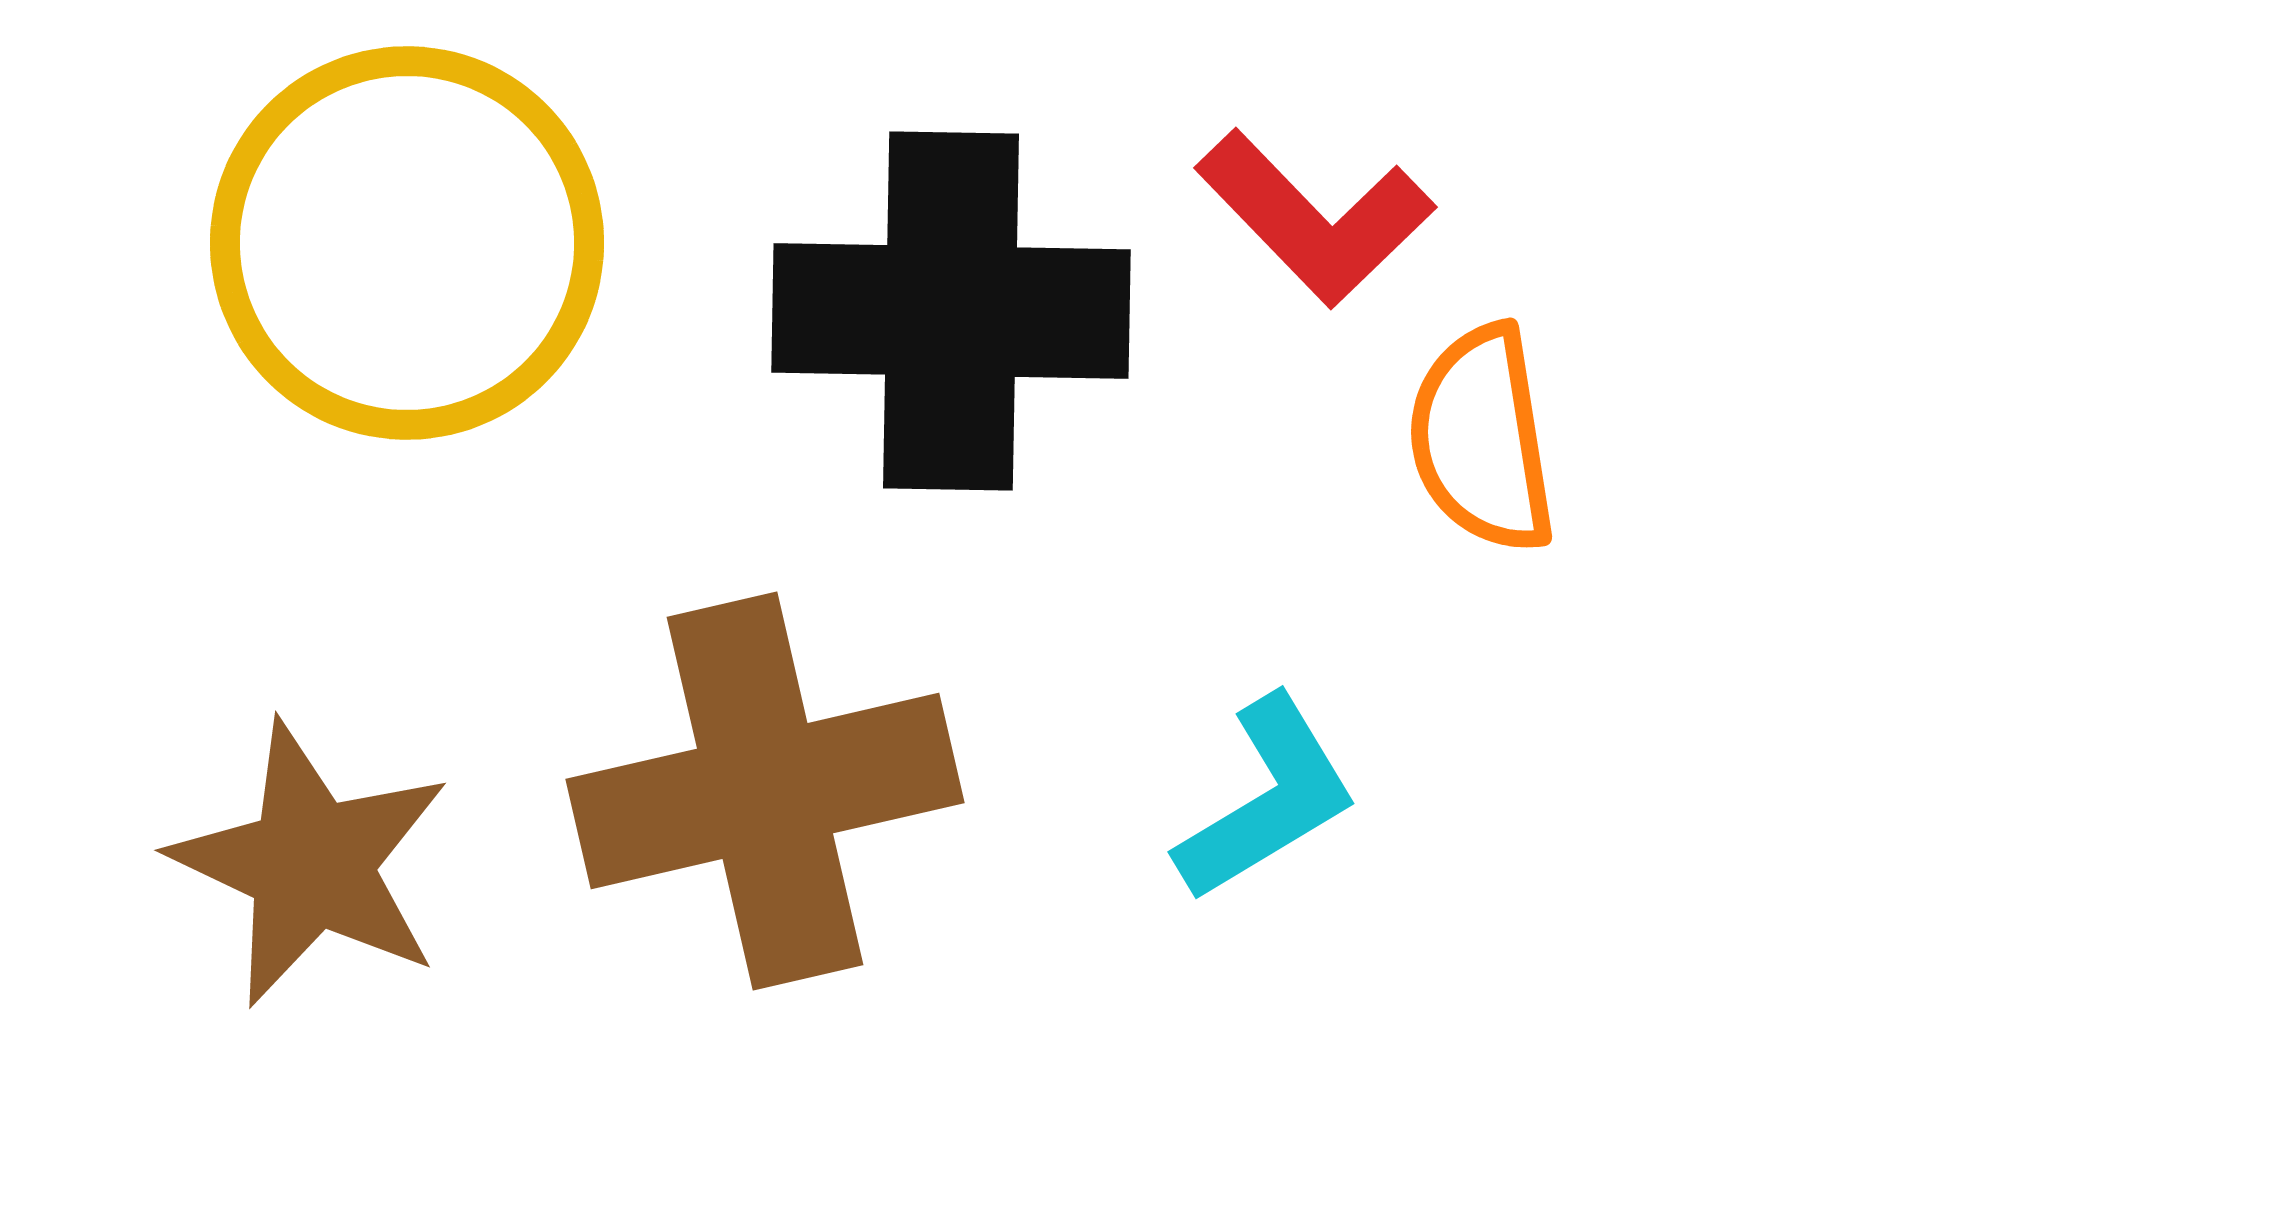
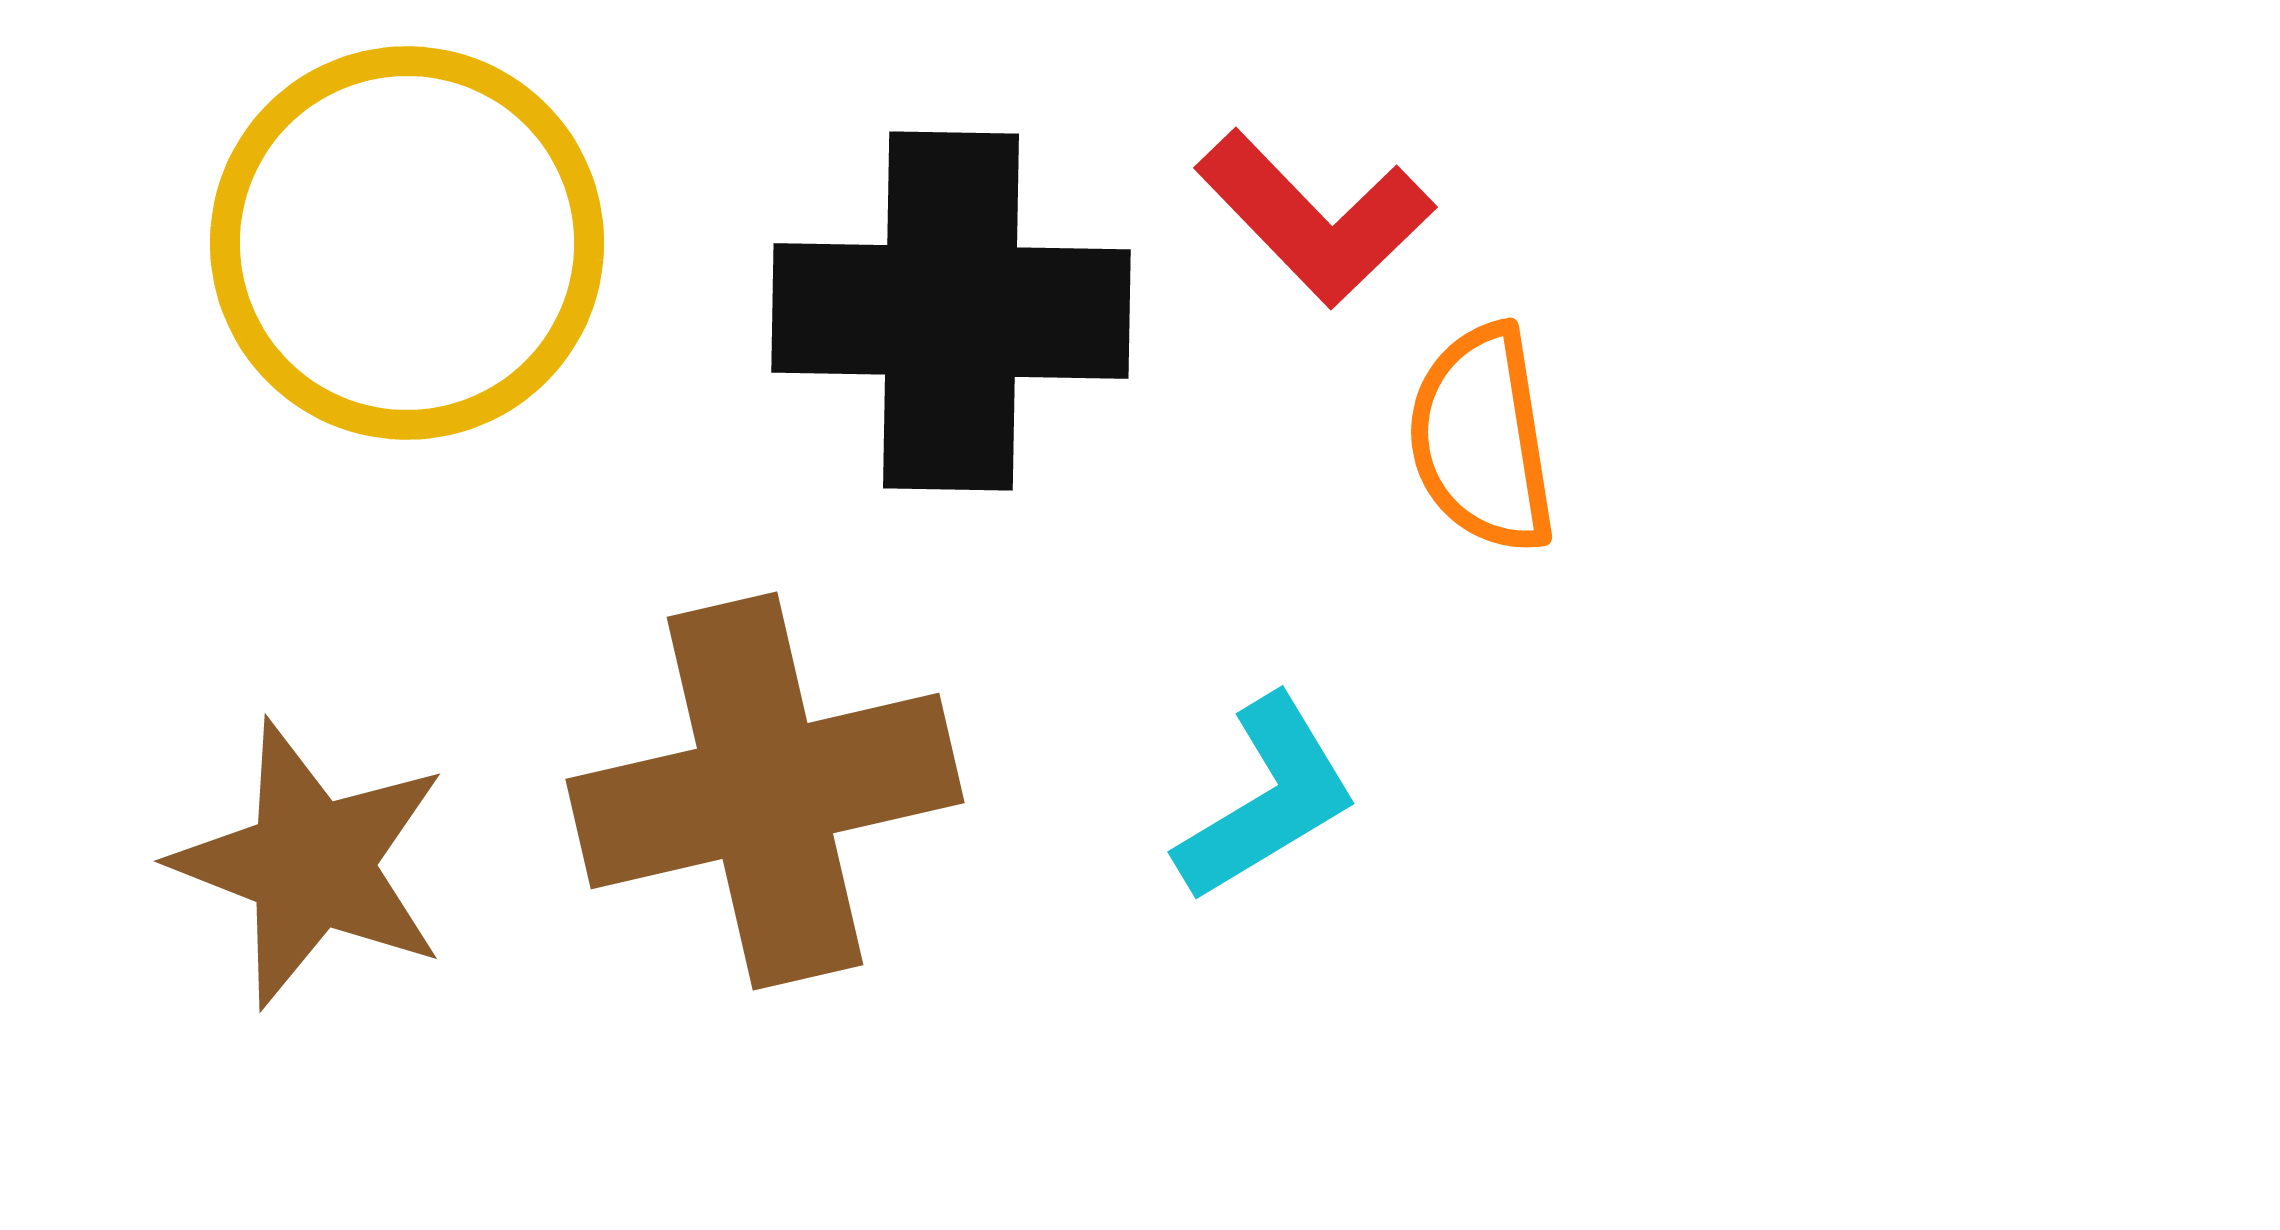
brown star: rotated 4 degrees counterclockwise
